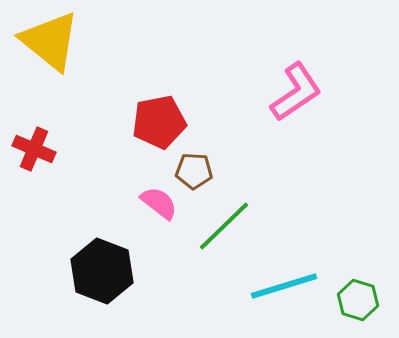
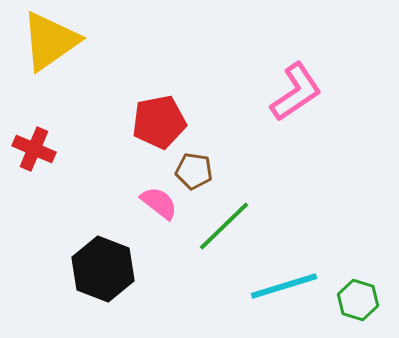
yellow triangle: rotated 46 degrees clockwise
brown pentagon: rotated 6 degrees clockwise
black hexagon: moved 1 px right, 2 px up
